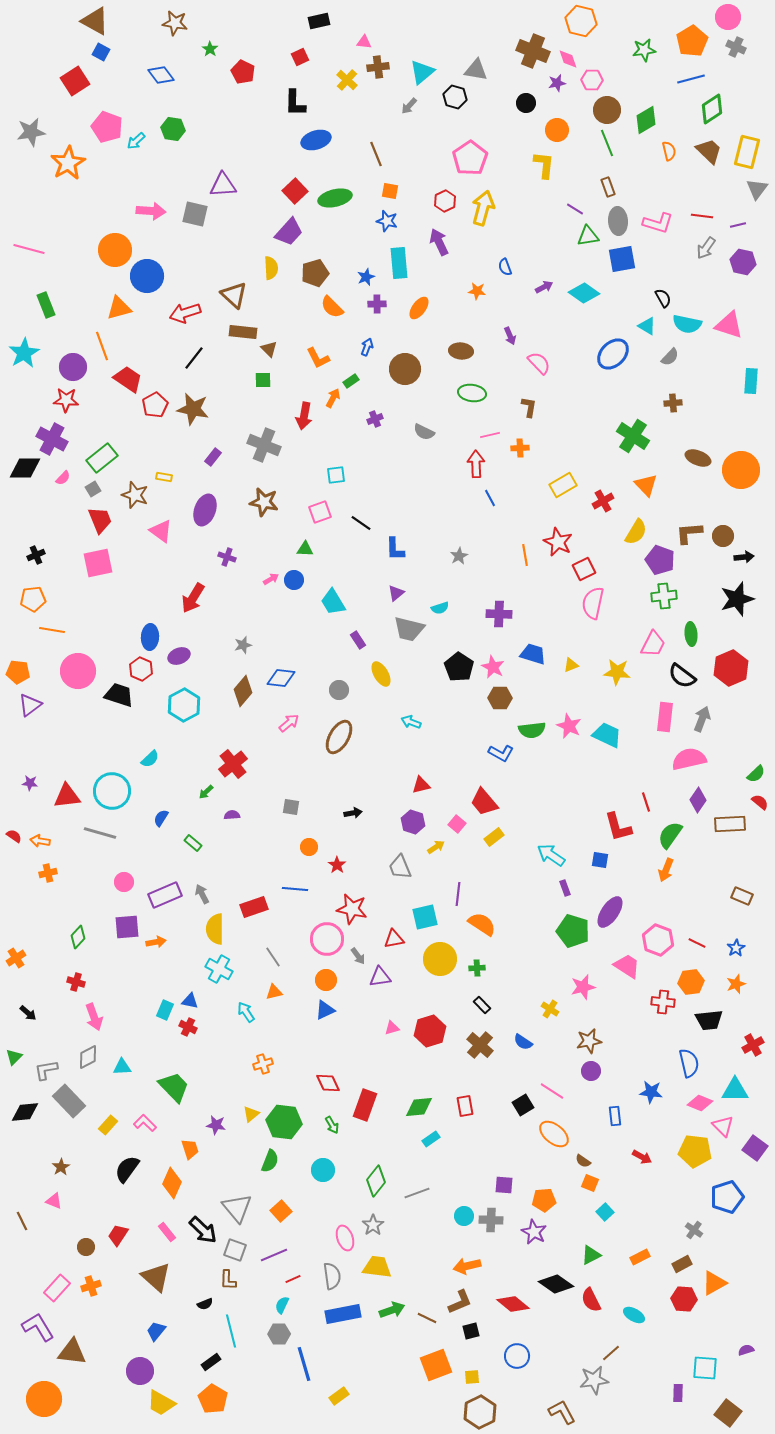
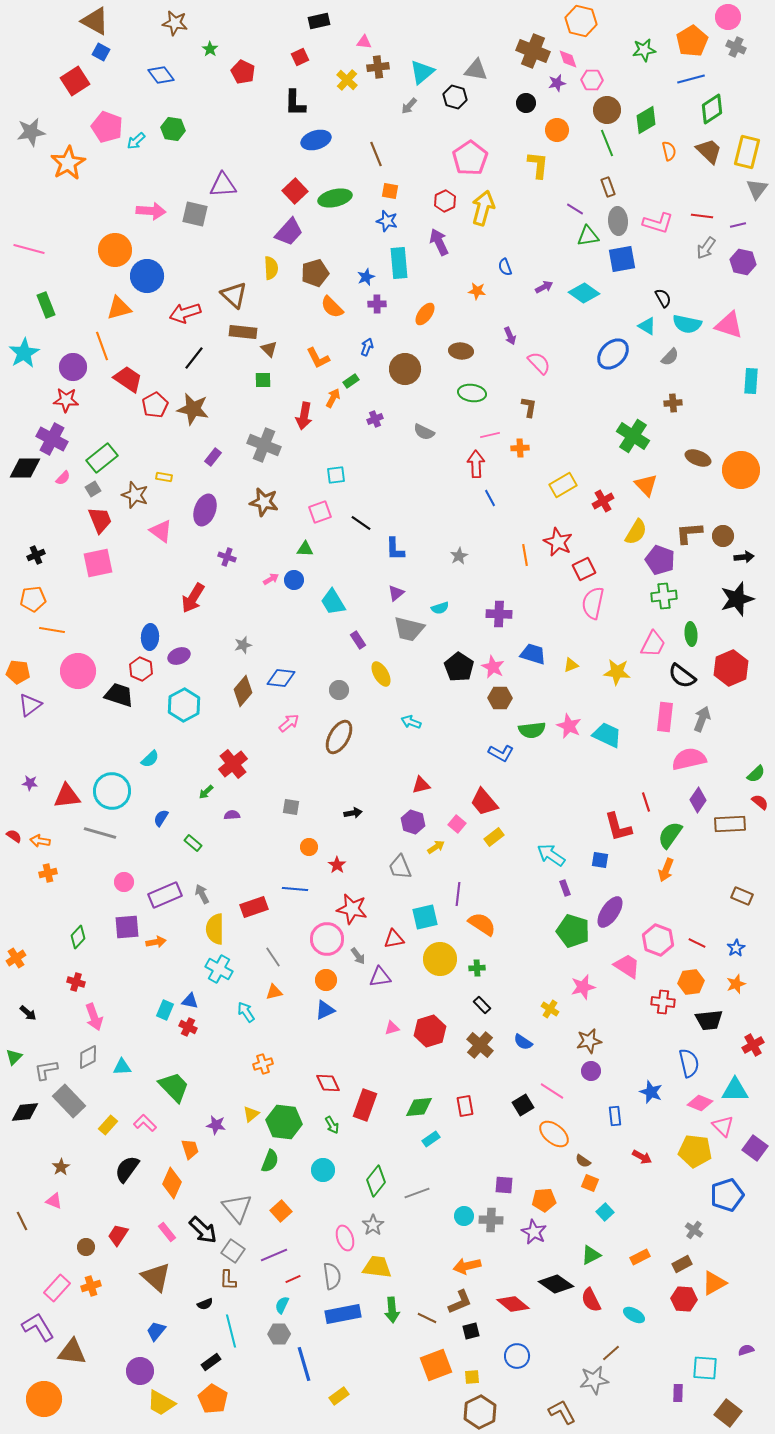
yellow L-shape at (544, 165): moved 6 px left
orange ellipse at (419, 308): moved 6 px right, 6 px down
blue star at (651, 1092): rotated 15 degrees clockwise
blue pentagon at (727, 1197): moved 2 px up
gray square at (235, 1250): moved 2 px left, 1 px down; rotated 15 degrees clockwise
green arrow at (392, 1310): rotated 105 degrees clockwise
